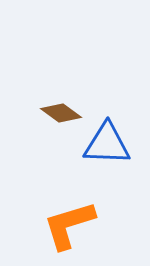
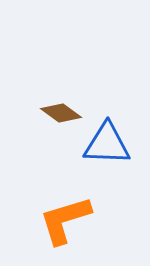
orange L-shape: moved 4 px left, 5 px up
